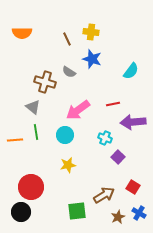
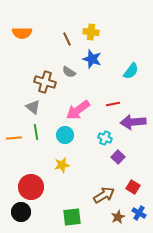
orange line: moved 1 px left, 2 px up
yellow star: moved 6 px left
green square: moved 5 px left, 6 px down
